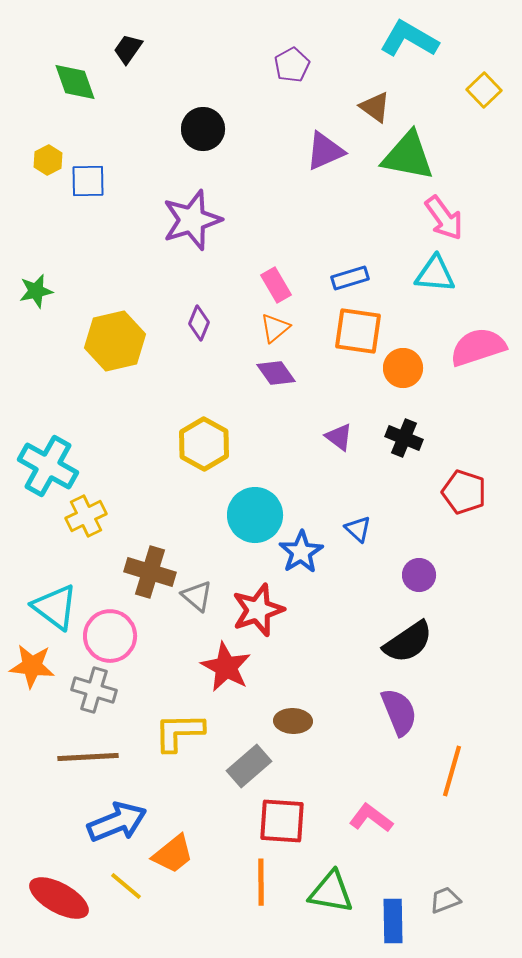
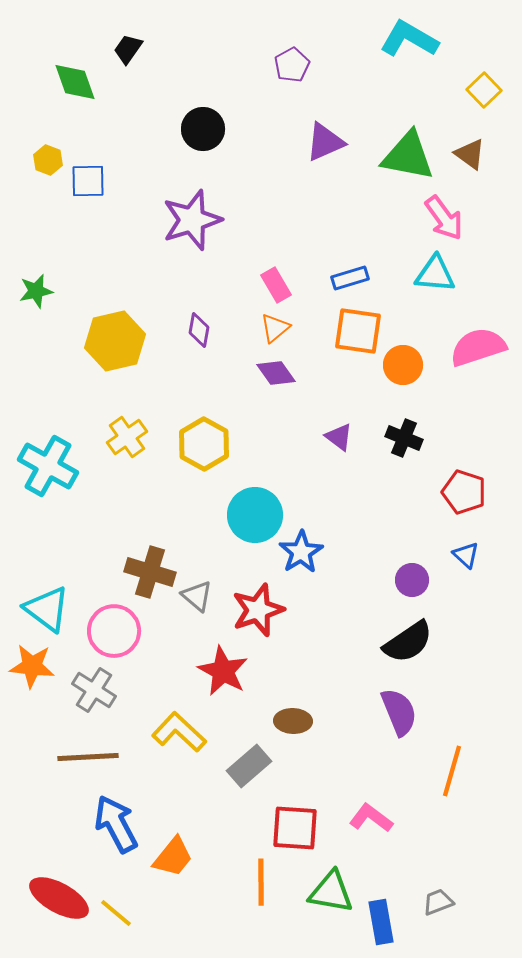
brown triangle at (375, 107): moved 95 px right, 47 px down
purple triangle at (325, 151): moved 9 px up
yellow hexagon at (48, 160): rotated 12 degrees counterclockwise
purple diamond at (199, 323): moved 7 px down; rotated 12 degrees counterclockwise
orange circle at (403, 368): moved 3 px up
yellow cross at (86, 516): moved 41 px right, 79 px up; rotated 9 degrees counterclockwise
blue triangle at (358, 529): moved 108 px right, 26 px down
purple circle at (419, 575): moved 7 px left, 5 px down
cyan triangle at (55, 607): moved 8 px left, 2 px down
pink circle at (110, 636): moved 4 px right, 5 px up
red star at (226, 667): moved 3 px left, 4 px down
gray cross at (94, 690): rotated 15 degrees clockwise
yellow L-shape at (179, 732): rotated 44 degrees clockwise
red square at (282, 821): moved 13 px right, 7 px down
blue arrow at (117, 822): moved 1 px left, 2 px down; rotated 96 degrees counterclockwise
orange trapezoid at (173, 854): moved 3 px down; rotated 12 degrees counterclockwise
yellow line at (126, 886): moved 10 px left, 27 px down
gray trapezoid at (445, 900): moved 7 px left, 2 px down
blue rectangle at (393, 921): moved 12 px left, 1 px down; rotated 9 degrees counterclockwise
